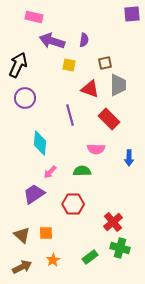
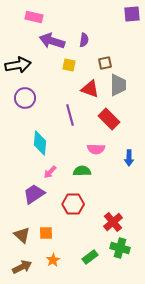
black arrow: rotated 55 degrees clockwise
